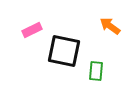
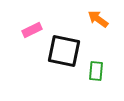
orange arrow: moved 12 px left, 7 px up
